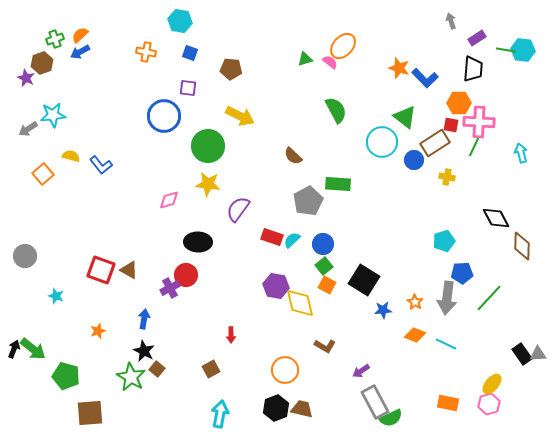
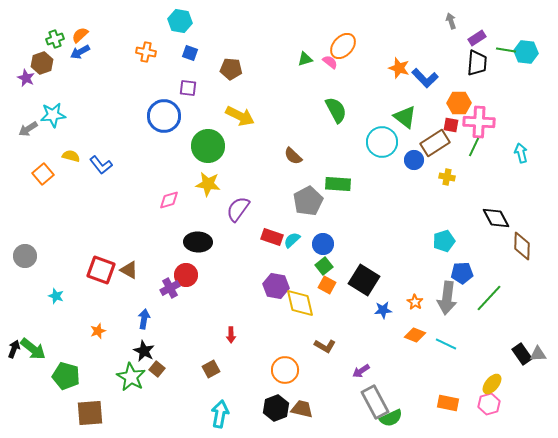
cyan hexagon at (523, 50): moved 3 px right, 2 px down
black trapezoid at (473, 69): moved 4 px right, 6 px up
